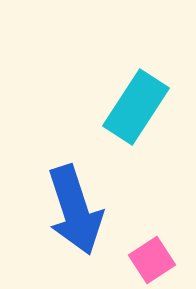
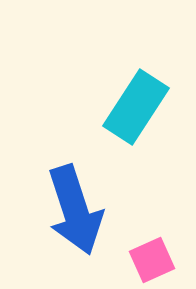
pink square: rotated 9 degrees clockwise
